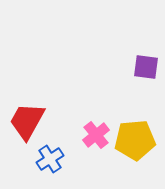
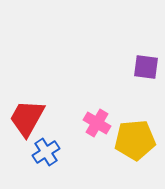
red trapezoid: moved 3 px up
pink cross: moved 1 px right, 12 px up; rotated 20 degrees counterclockwise
blue cross: moved 4 px left, 7 px up
